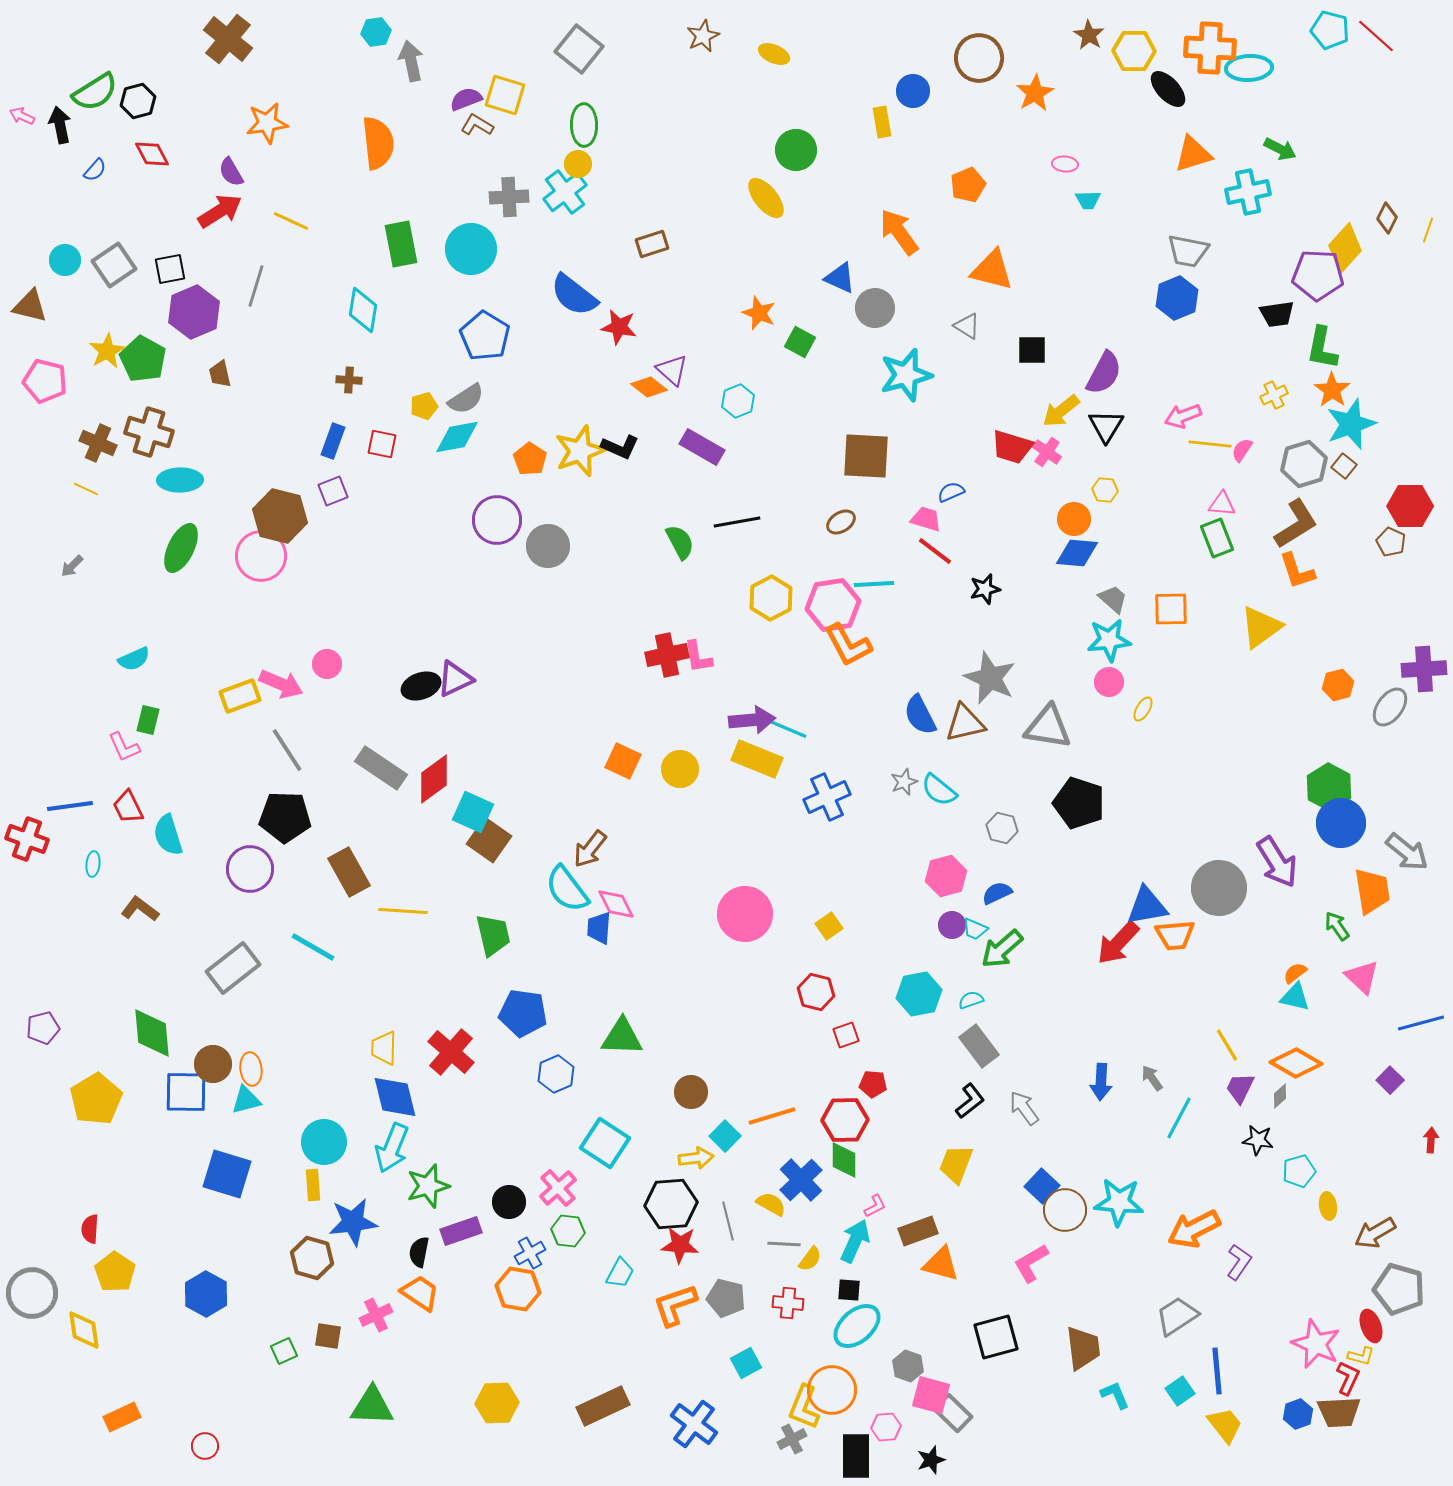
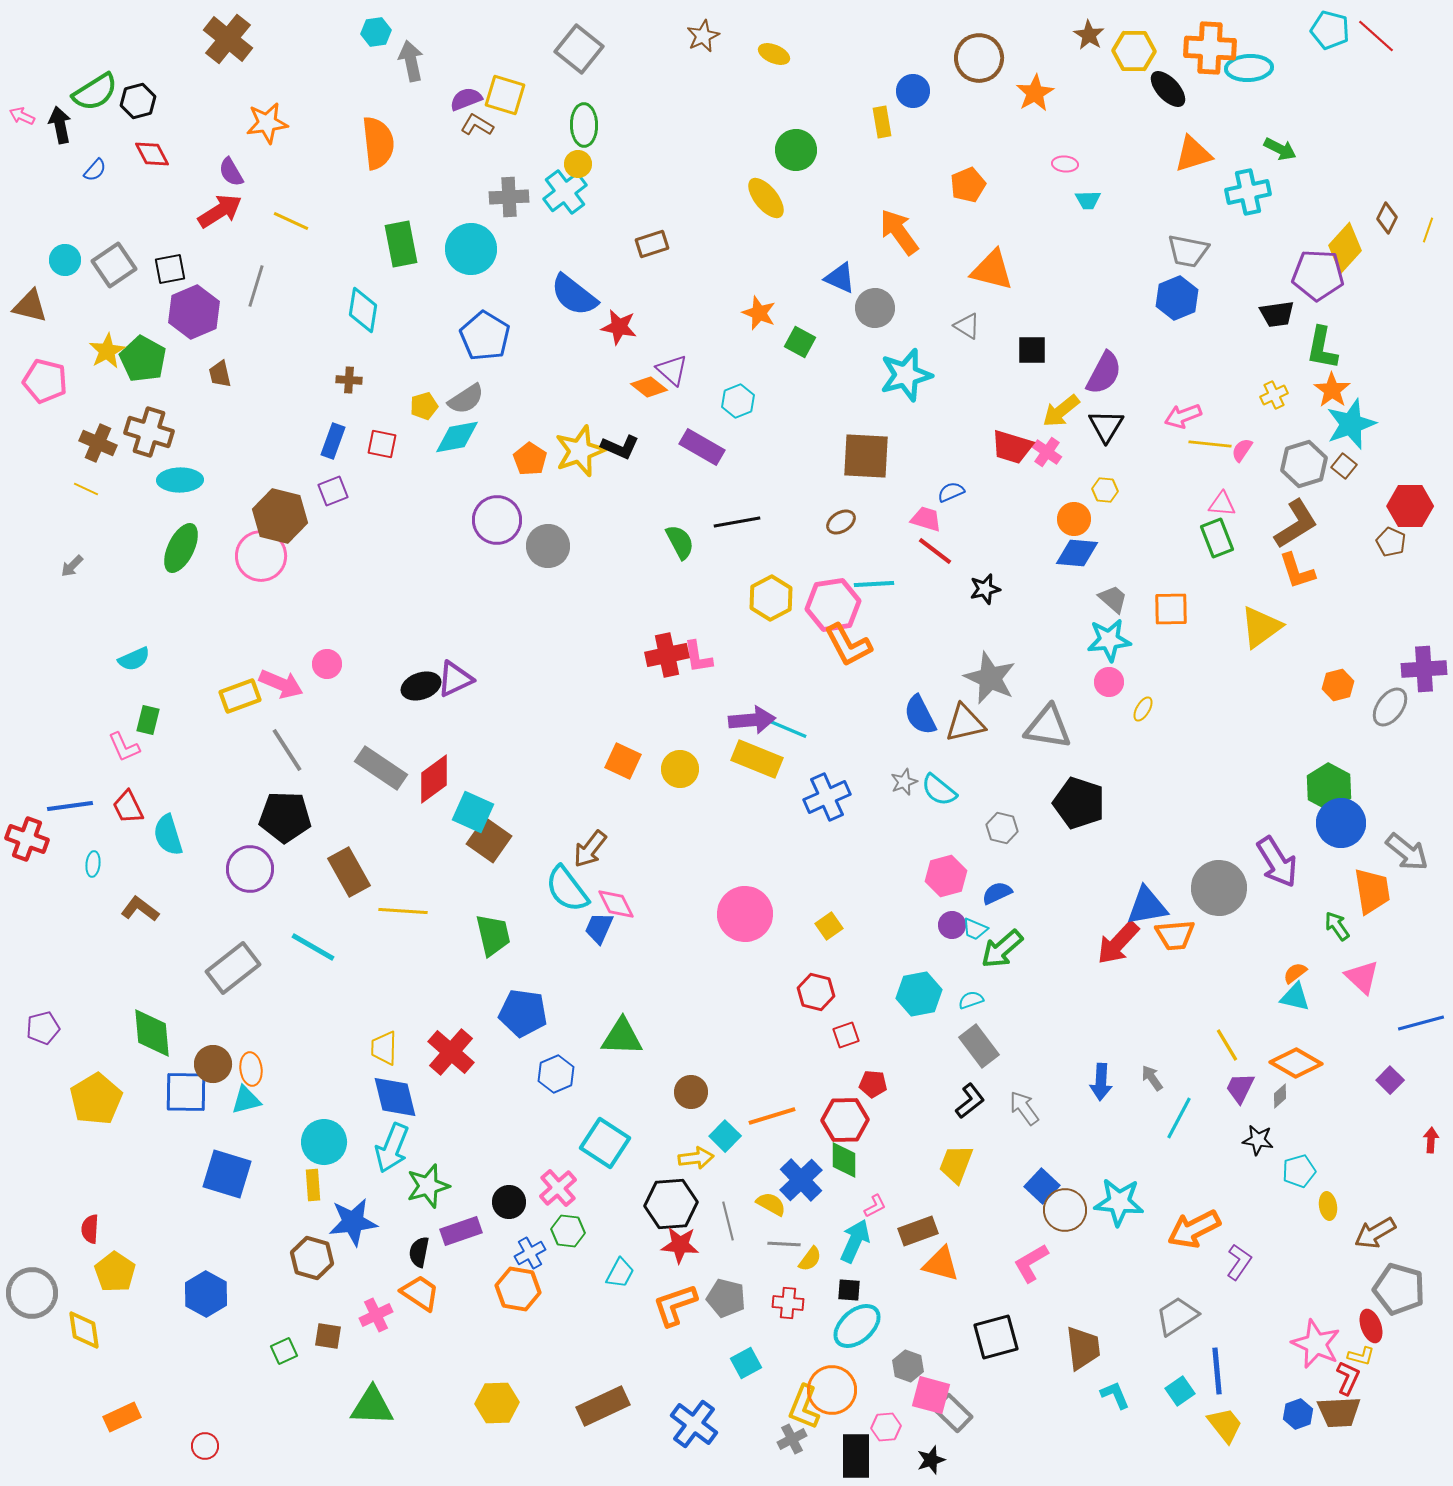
blue trapezoid at (599, 928): rotated 20 degrees clockwise
